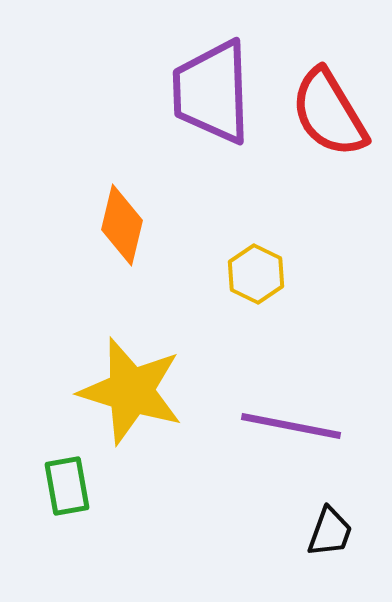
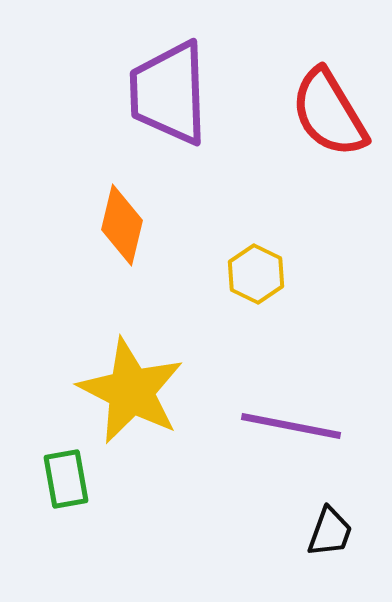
purple trapezoid: moved 43 px left, 1 px down
yellow star: rotated 10 degrees clockwise
green rectangle: moved 1 px left, 7 px up
